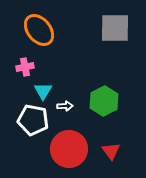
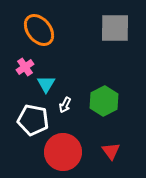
pink cross: rotated 24 degrees counterclockwise
cyan triangle: moved 3 px right, 7 px up
white arrow: moved 1 px up; rotated 119 degrees clockwise
red circle: moved 6 px left, 3 px down
